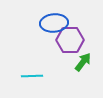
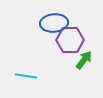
green arrow: moved 1 px right, 2 px up
cyan line: moved 6 px left; rotated 10 degrees clockwise
